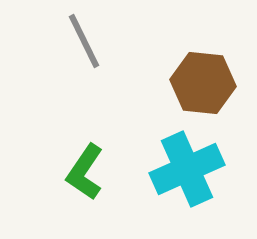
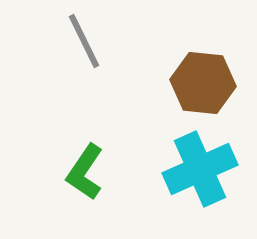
cyan cross: moved 13 px right
